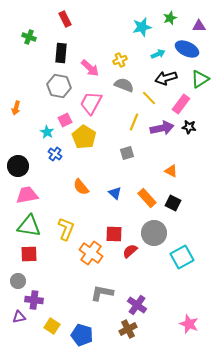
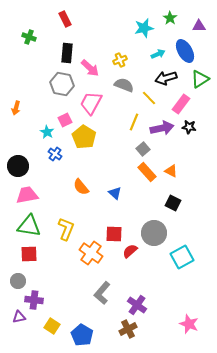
green star at (170, 18): rotated 16 degrees counterclockwise
cyan star at (142, 27): moved 2 px right, 1 px down
blue ellipse at (187, 49): moved 2 px left, 2 px down; rotated 35 degrees clockwise
black rectangle at (61, 53): moved 6 px right
gray hexagon at (59, 86): moved 3 px right, 2 px up
gray square at (127, 153): moved 16 px right, 4 px up; rotated 24 degrees counterclockwise
orange rectangle at (147, 198): moved 26 px up
gray L-shape at (102, 293): rotated 60 degrees counterclockwise
blue pentagon at (82, 335): rotated 15 degrees clockwise
